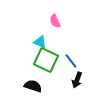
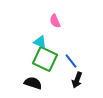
green square: moved 1 px left, 1 px up
black semicircle: moved 3 px up
